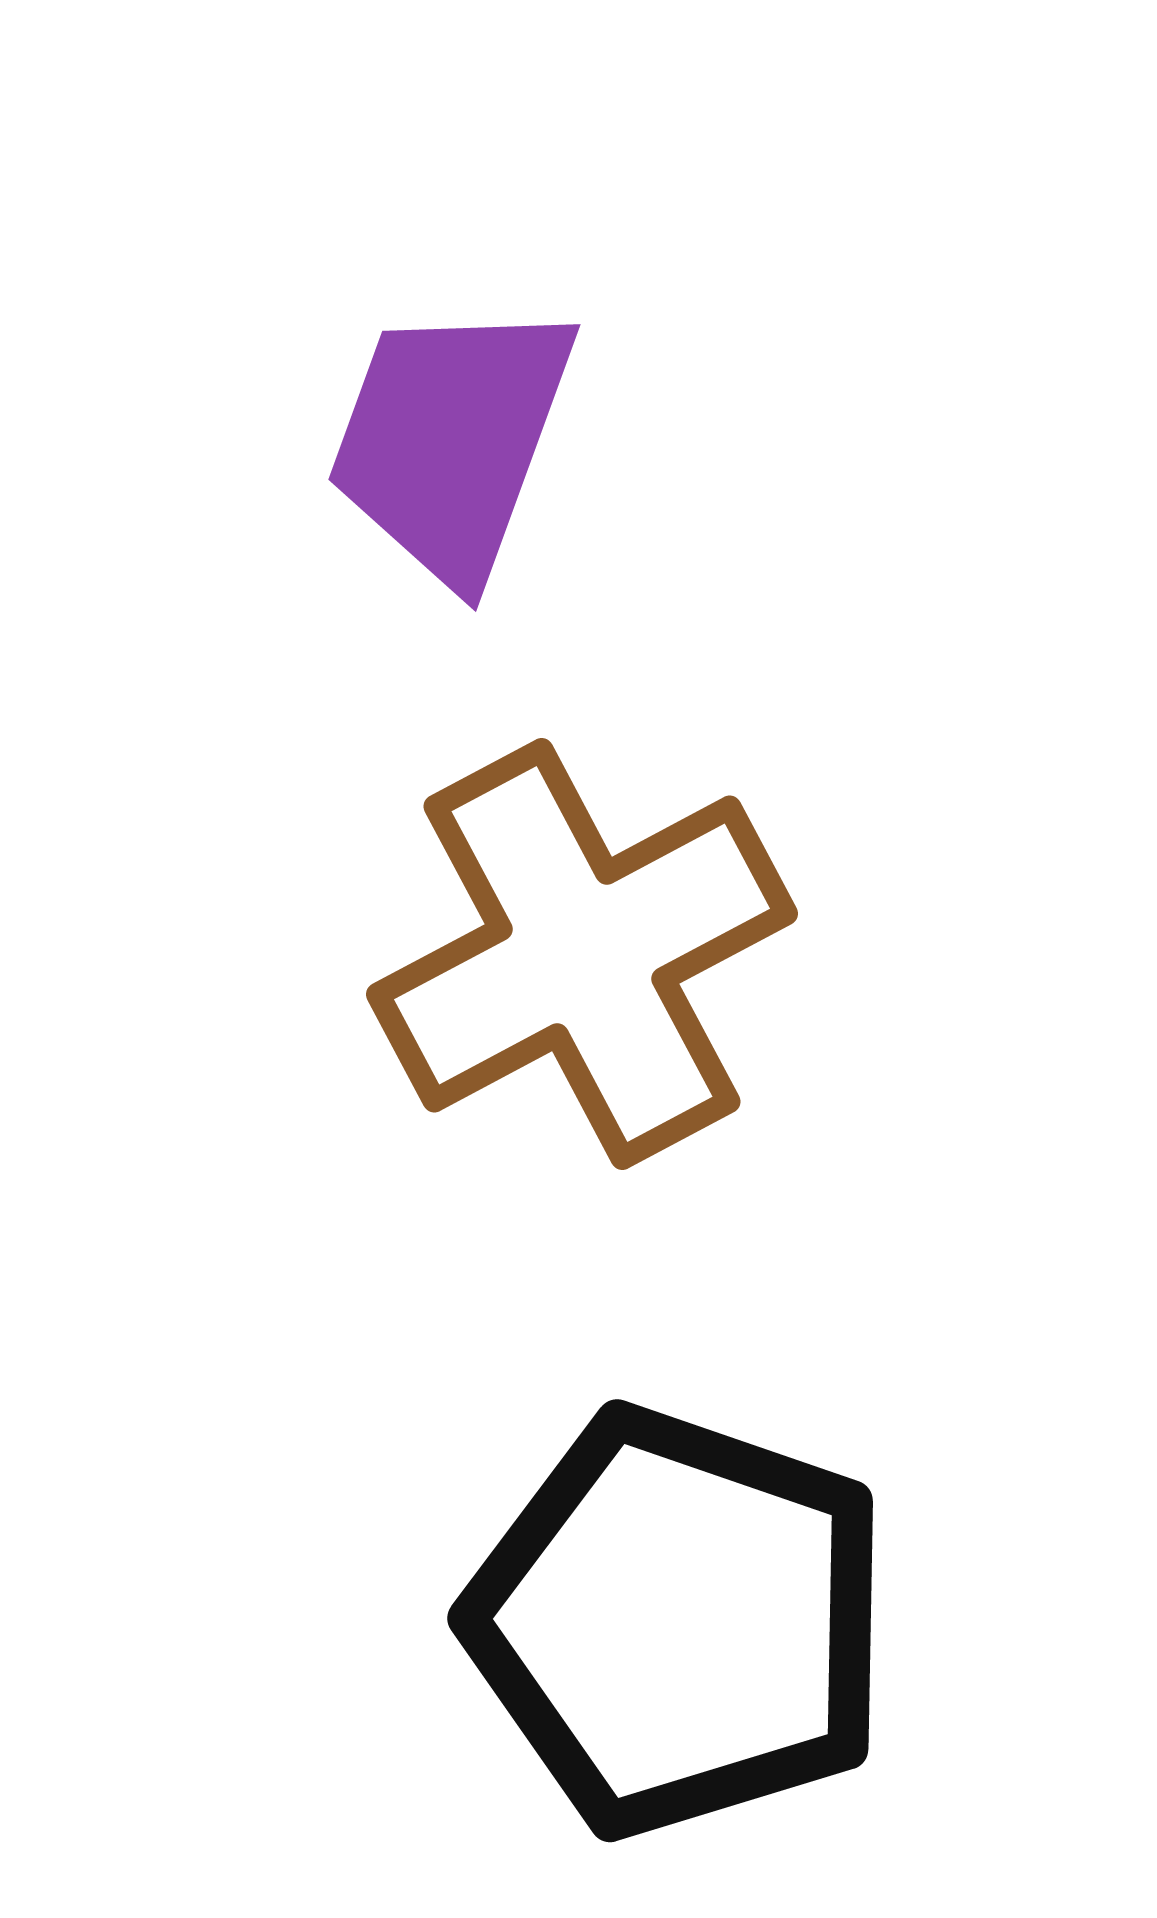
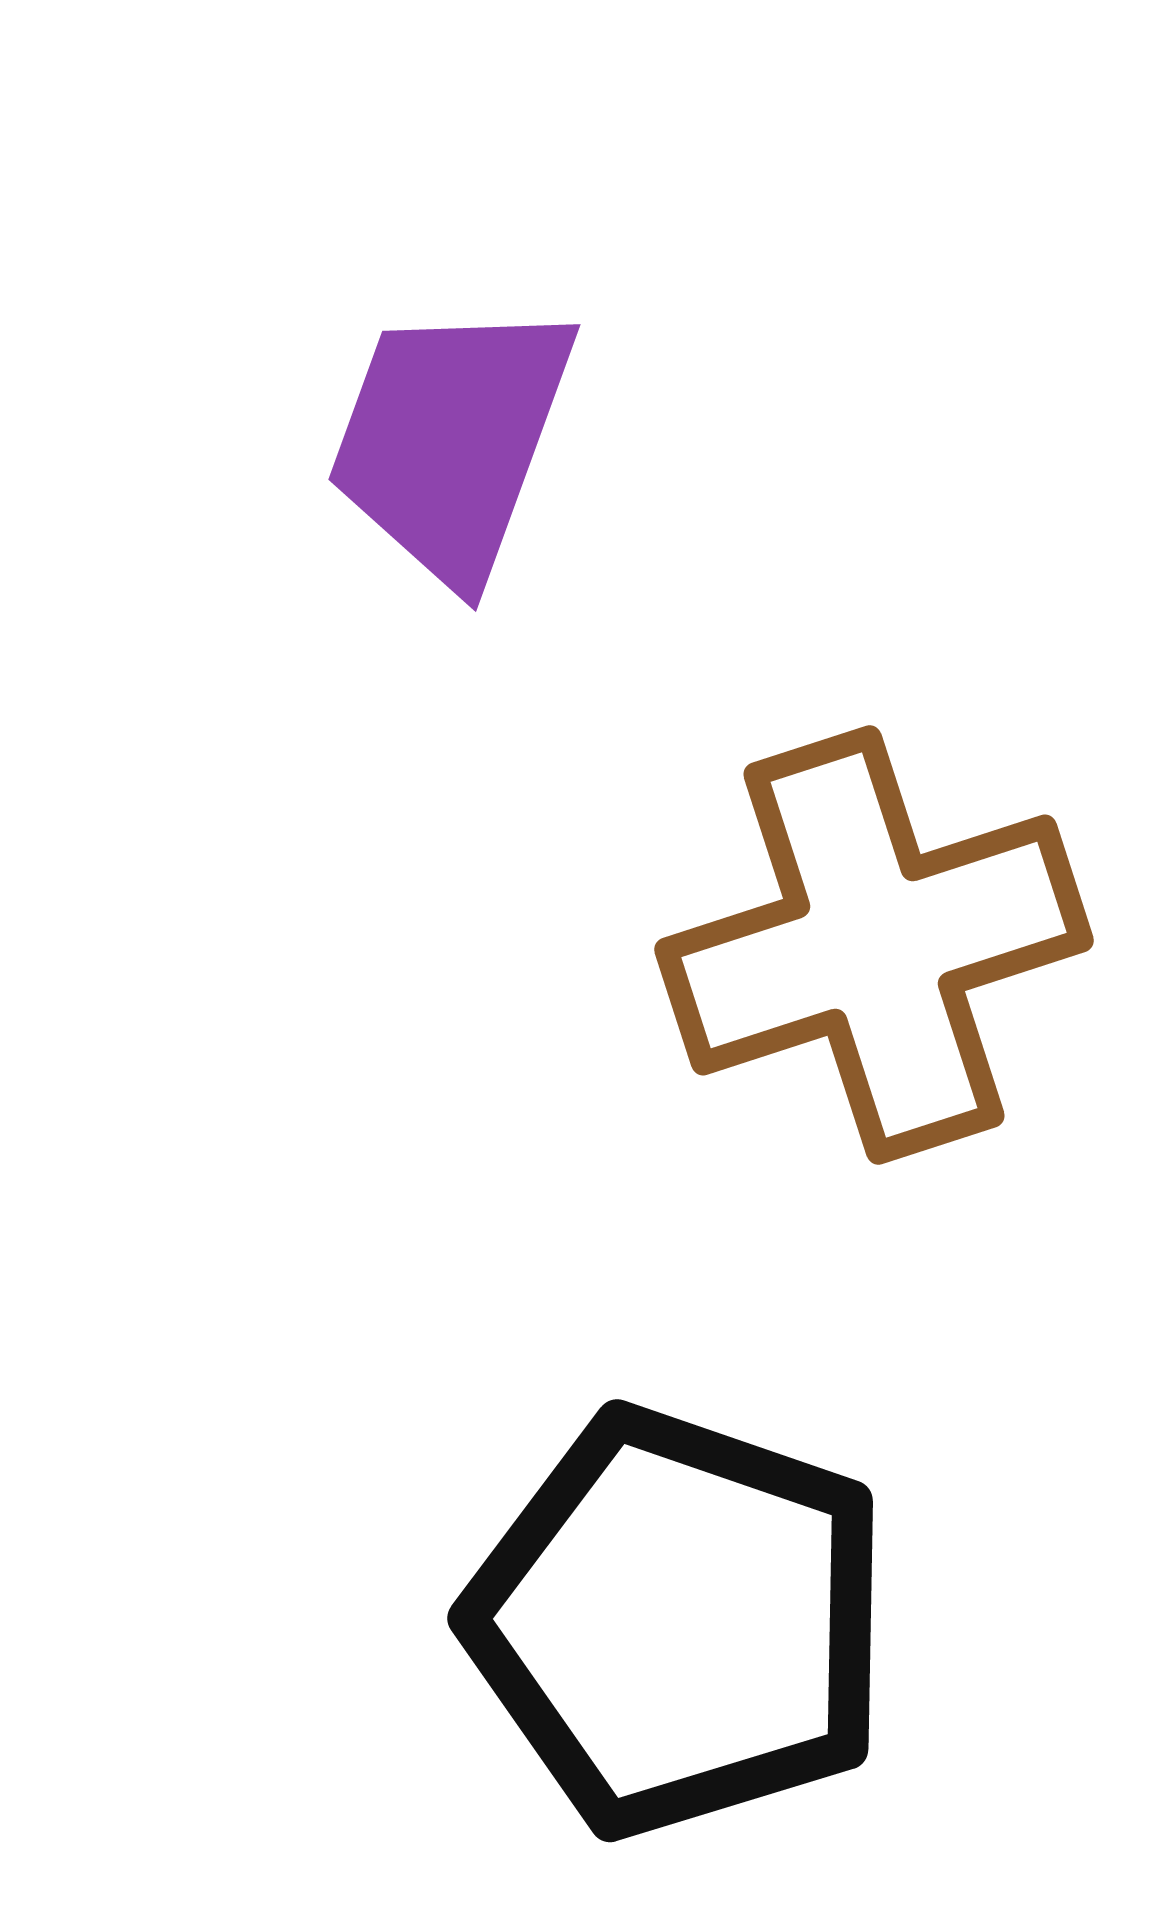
brown cross: moved 292 px right, 9 px up; rotated 10 degrees clockwise
